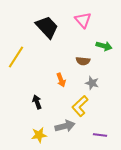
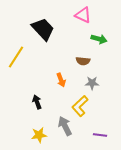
pink triangle: moved 5 px up; rotated 24 degrees counterclockwise
black trapezoid: moved 4 px left, 2 px down
green arrow: moved 5 px left, 7 px up
gray star: rotated 16 degrees counterclockwise
gray arrow: rotated 102 degrees counterclockwise
